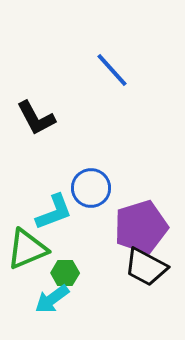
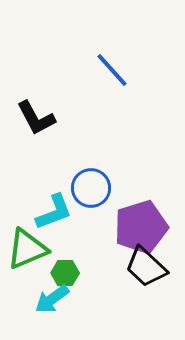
black trapezoid: rotated 15 degrees clockwise
